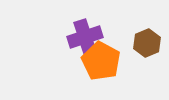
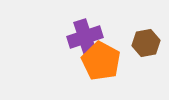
brown hexagon: moved 1 px left; rotated 12 degrees clockwise
